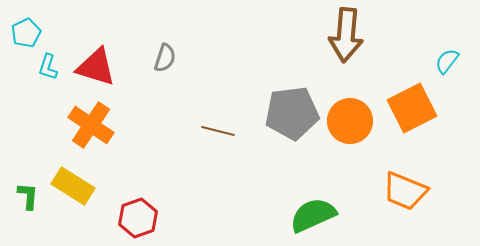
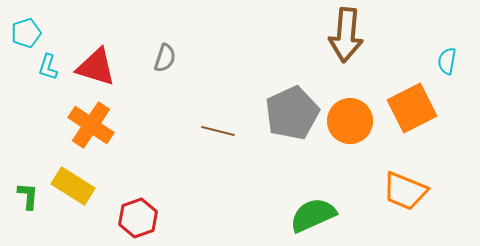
cyan pentagon: rotated 8 degrees clockwise
cyan semicircle: rotated 28 degrees counterclockwise
gray pentagon: rotated 18 degrees counterclockwise
